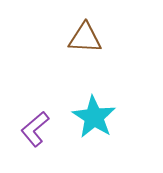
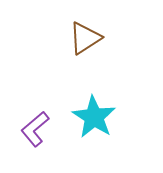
brown triangle: rotated 36 degrees counterclockwise
